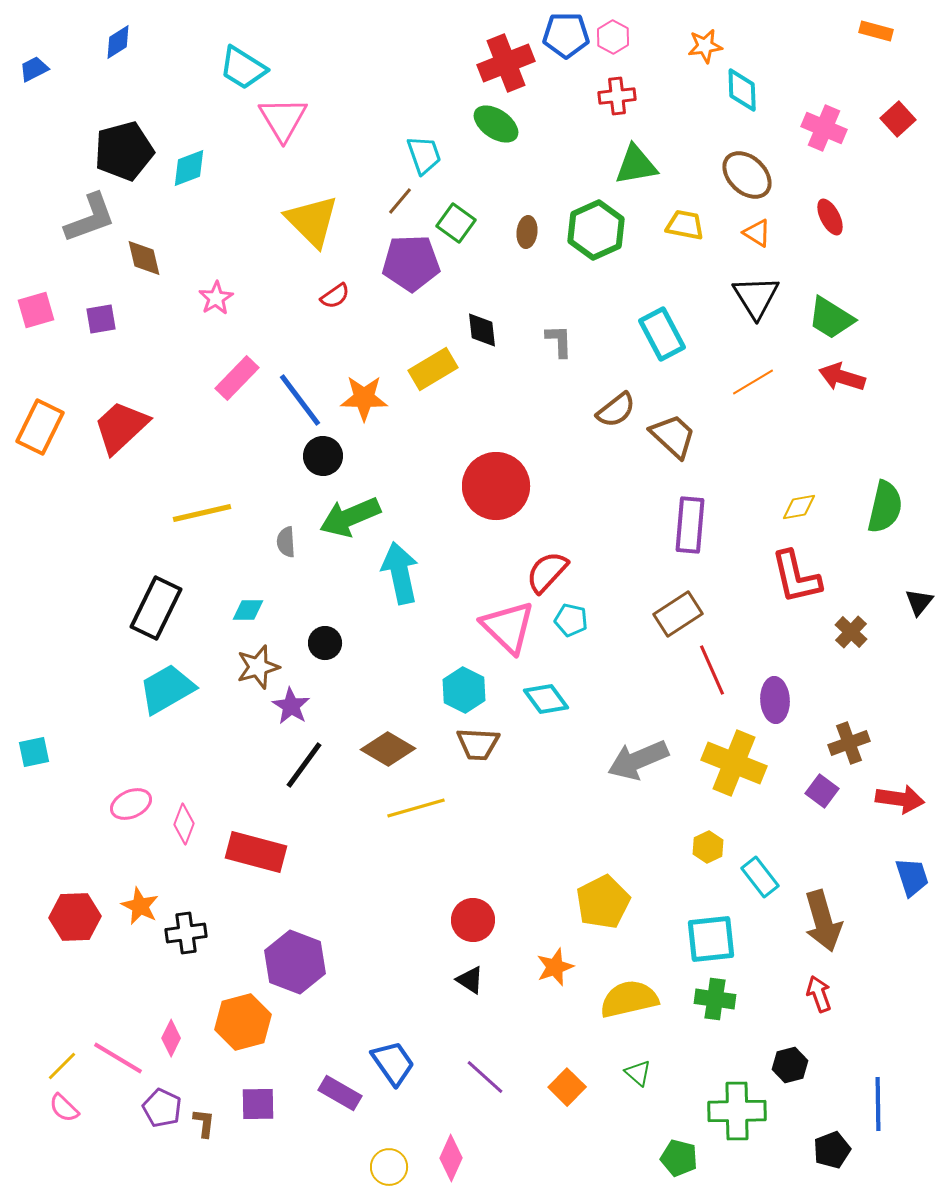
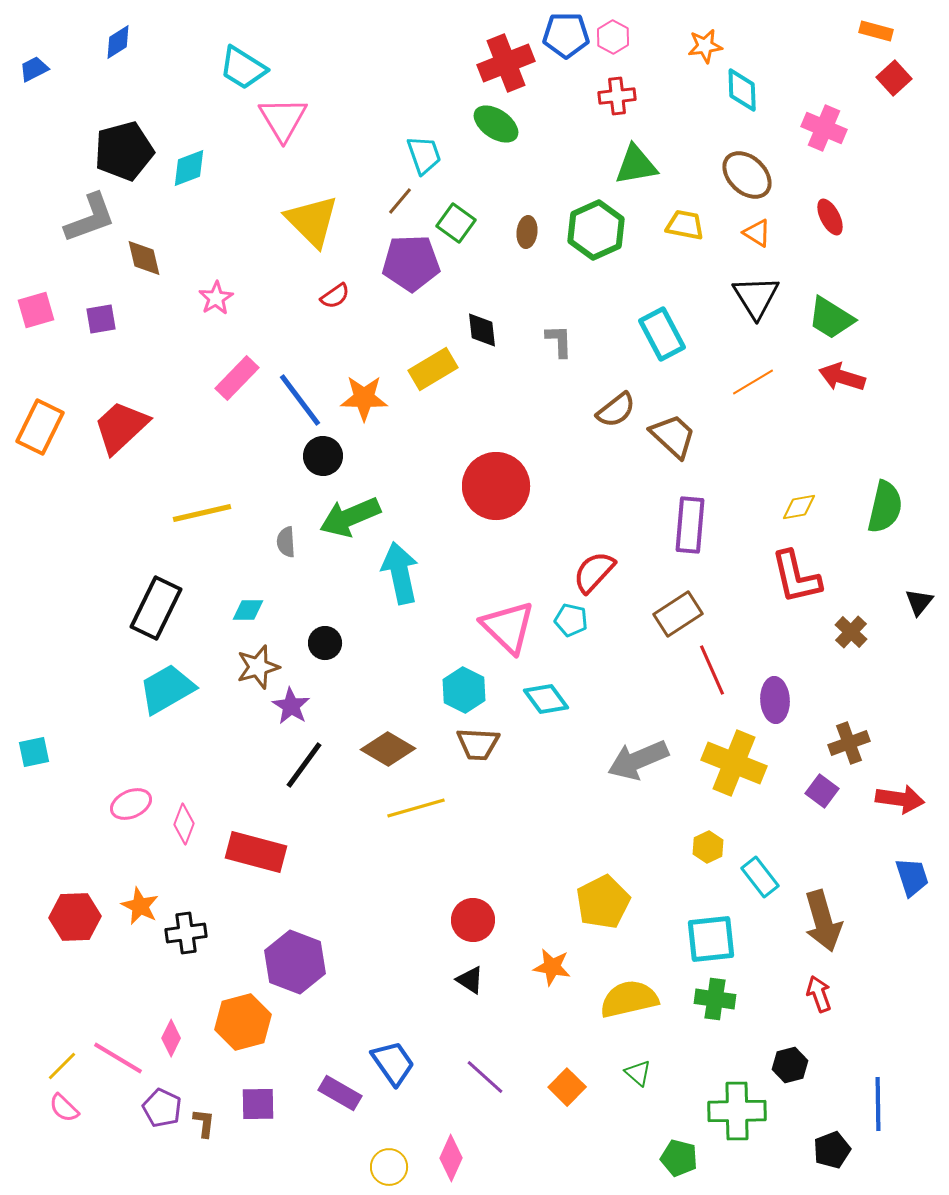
red square at (898, 119): moved 4 px left, 41 px up
red semicircle at (547, 572): moved 47 px right
orange star at (555, 967): moved 3 px left; rotated 30 degrees clockwise
